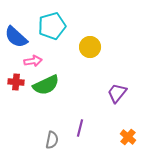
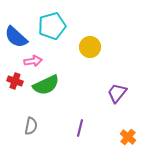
red cross: moved 1 px left, 1 px up; rotated 14 degrees clockwise
gray semicircle: moved 21 px left, 14 px up
